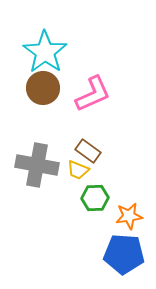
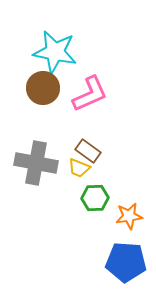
cyan star: moved 10 px right; rotated 24 degrees counterclockwise
pink L-shape: moved 3 px left
gray cross: moved 1 px left, 2 px up
yellow trapezoid: moved 1 px right, 2 px up
blue pentagon: moved 2 px right, 8 px down
